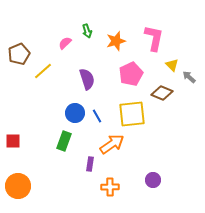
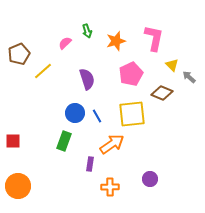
purple circle: moved 3 px left, 1 px up
